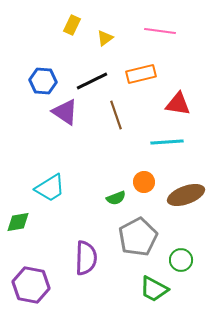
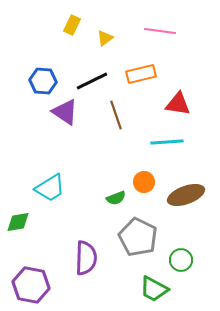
gray pentagon: rotated 18 degrees counterclockwise
